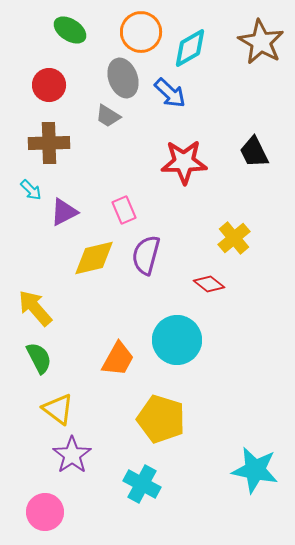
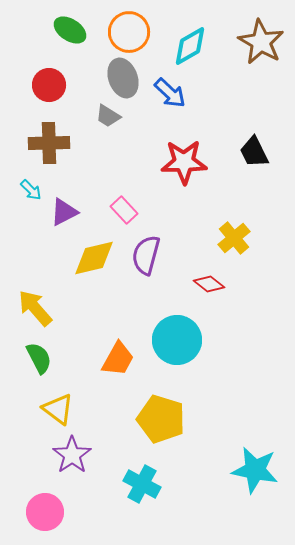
orange circle: moved 12 px left
cyan diamond: moved 2 px up
pink rectangle: rotated 20 degrees counterclockwise
